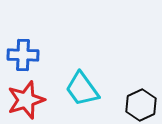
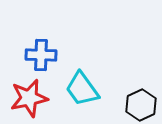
blue cross: moved 18 px right
red star: moved 3 px right, 2 px up; rotated 6 degrees clockwise
